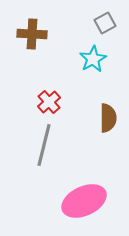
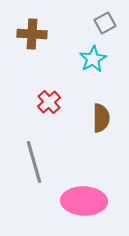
brown semicircle: moved 7 px left
gray line: moved 10 px left, 17 px down; rotated 30 degrees counterclockwise
pink ellipse: rotated 27 degrees clockwise
